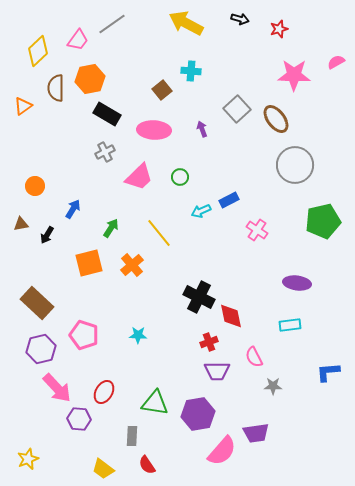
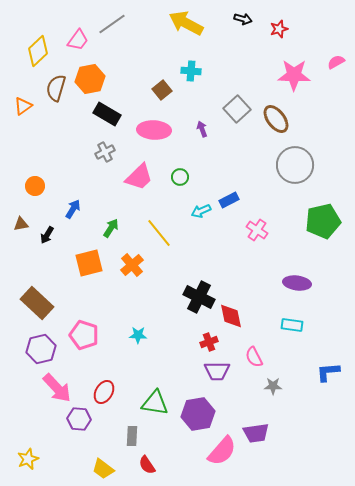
black arrow at (240, 19): moved 3 px right
brown semicircle at (56, 88): rotated 16 degrees clockwise
cyan rectangle at (290, 325): moved 2 px right; rotated 15 degrees clockwise
